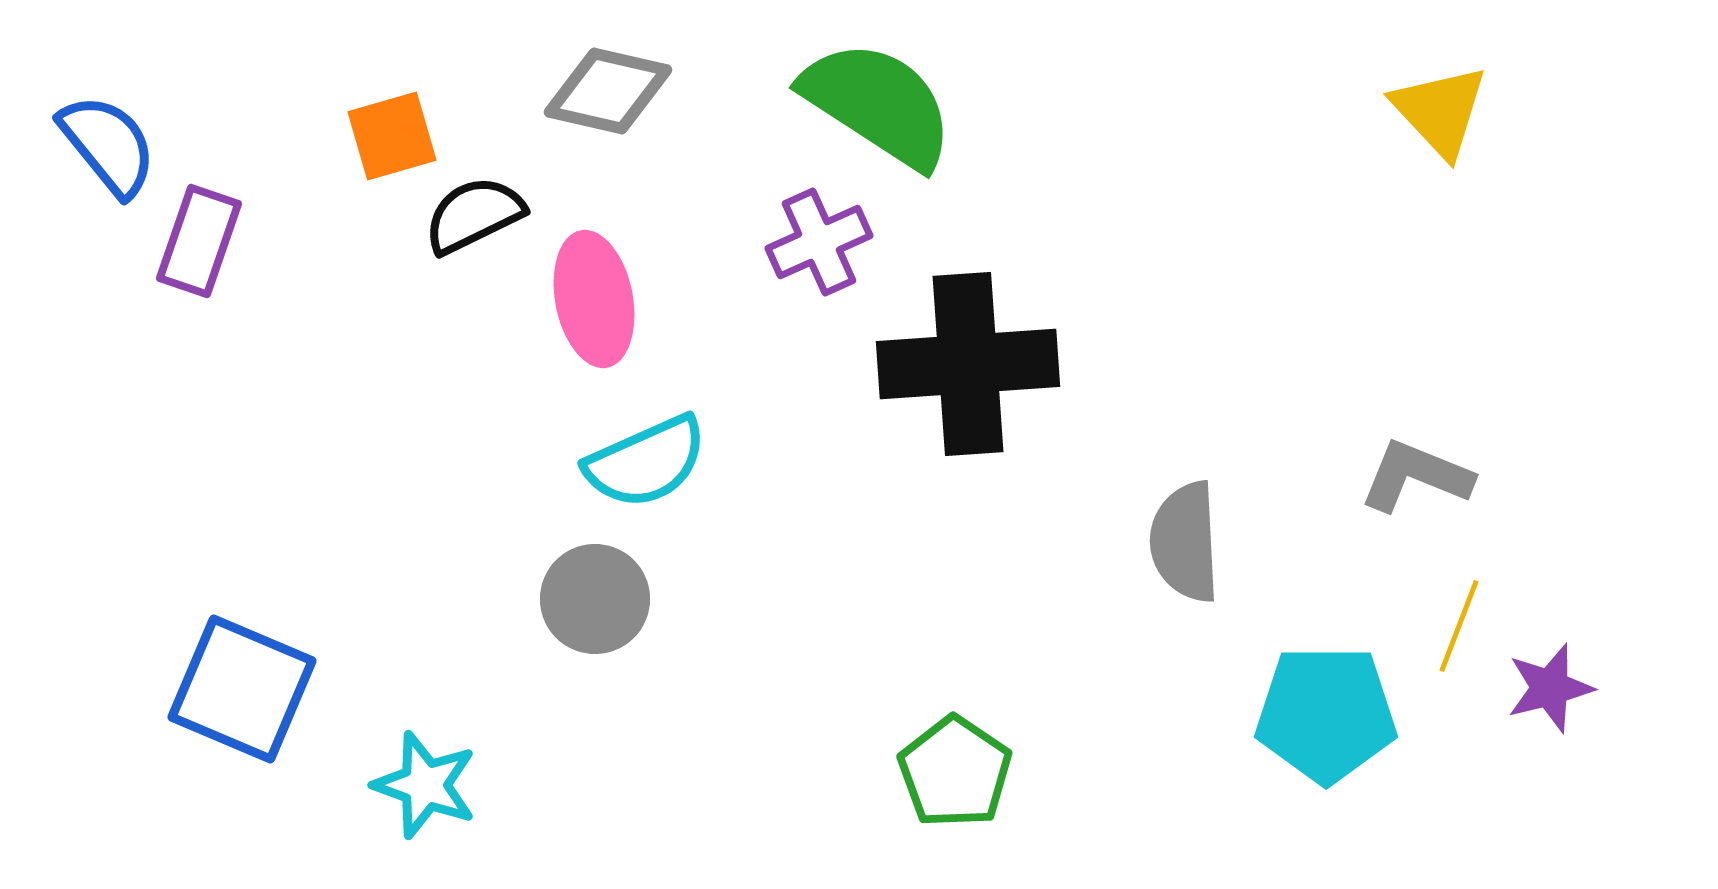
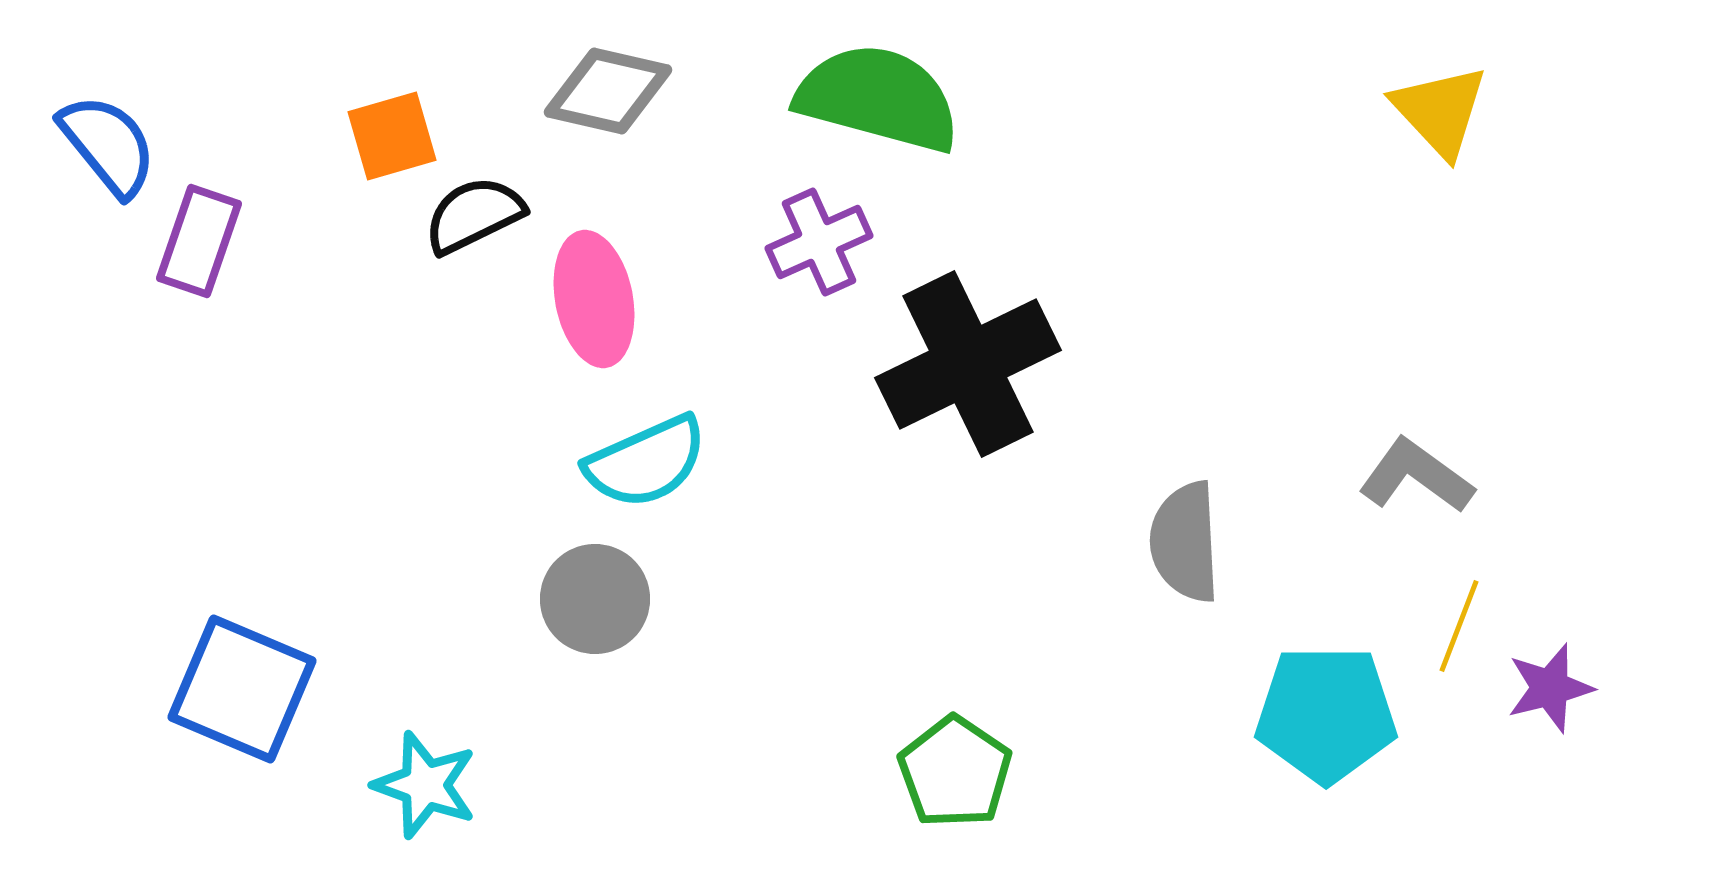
green semicircle: moved 6 px up; rotated 18 degrees counterclockwise
black cross: rotated 22 degrees counterclockwise
gray L-shape: rotated 14 degrees clockwise
